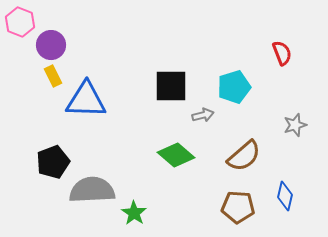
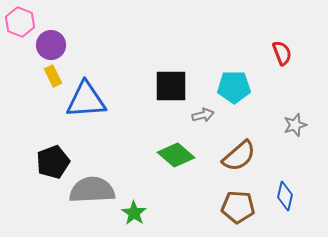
cyan pentagon: rotated 16 degrees clockwise
blue triangle: rotated 6 degrees counterclockwise
brown semicircle: moved 5 px left
